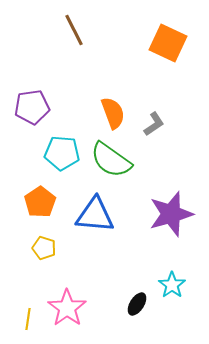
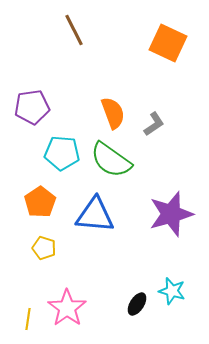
cyan star: moved 6 px down; rotated 20 degrees counterclockwise
